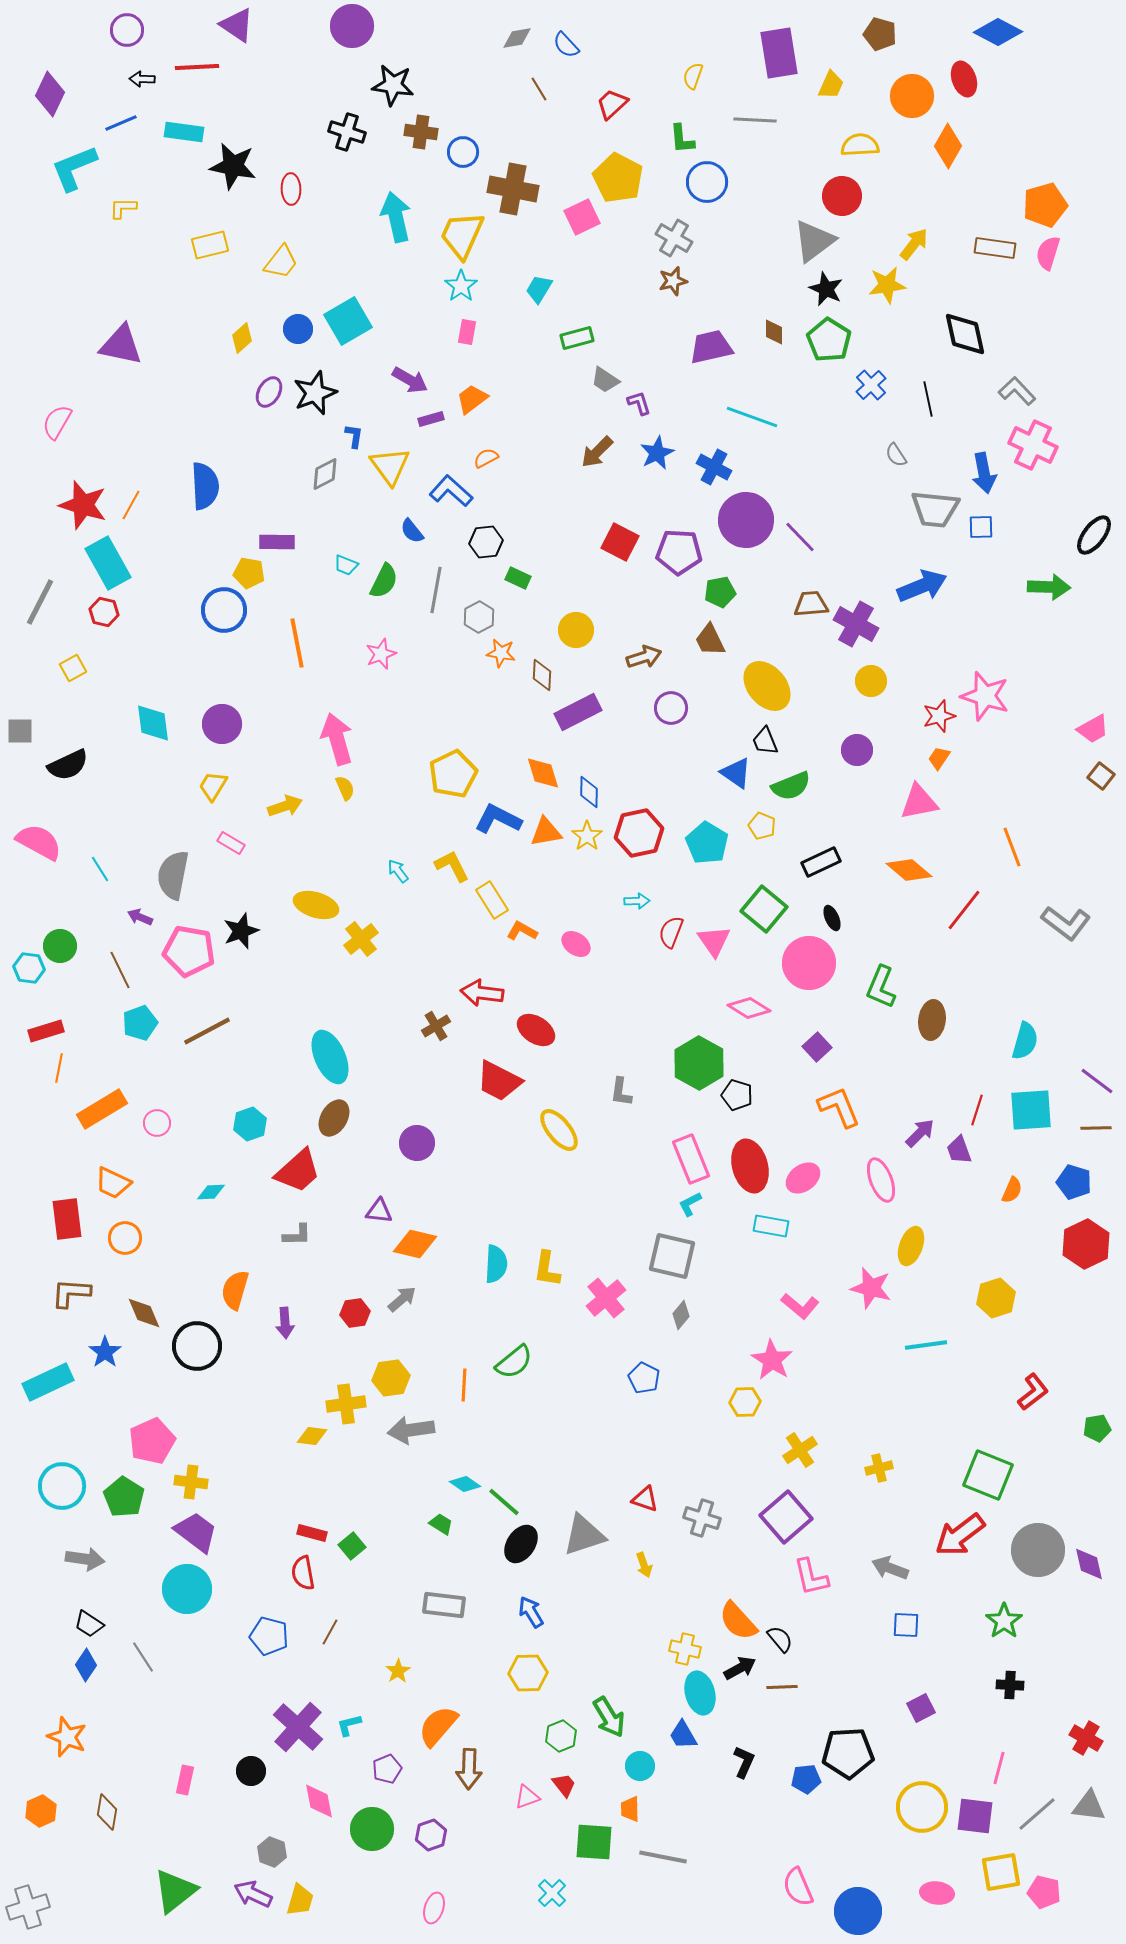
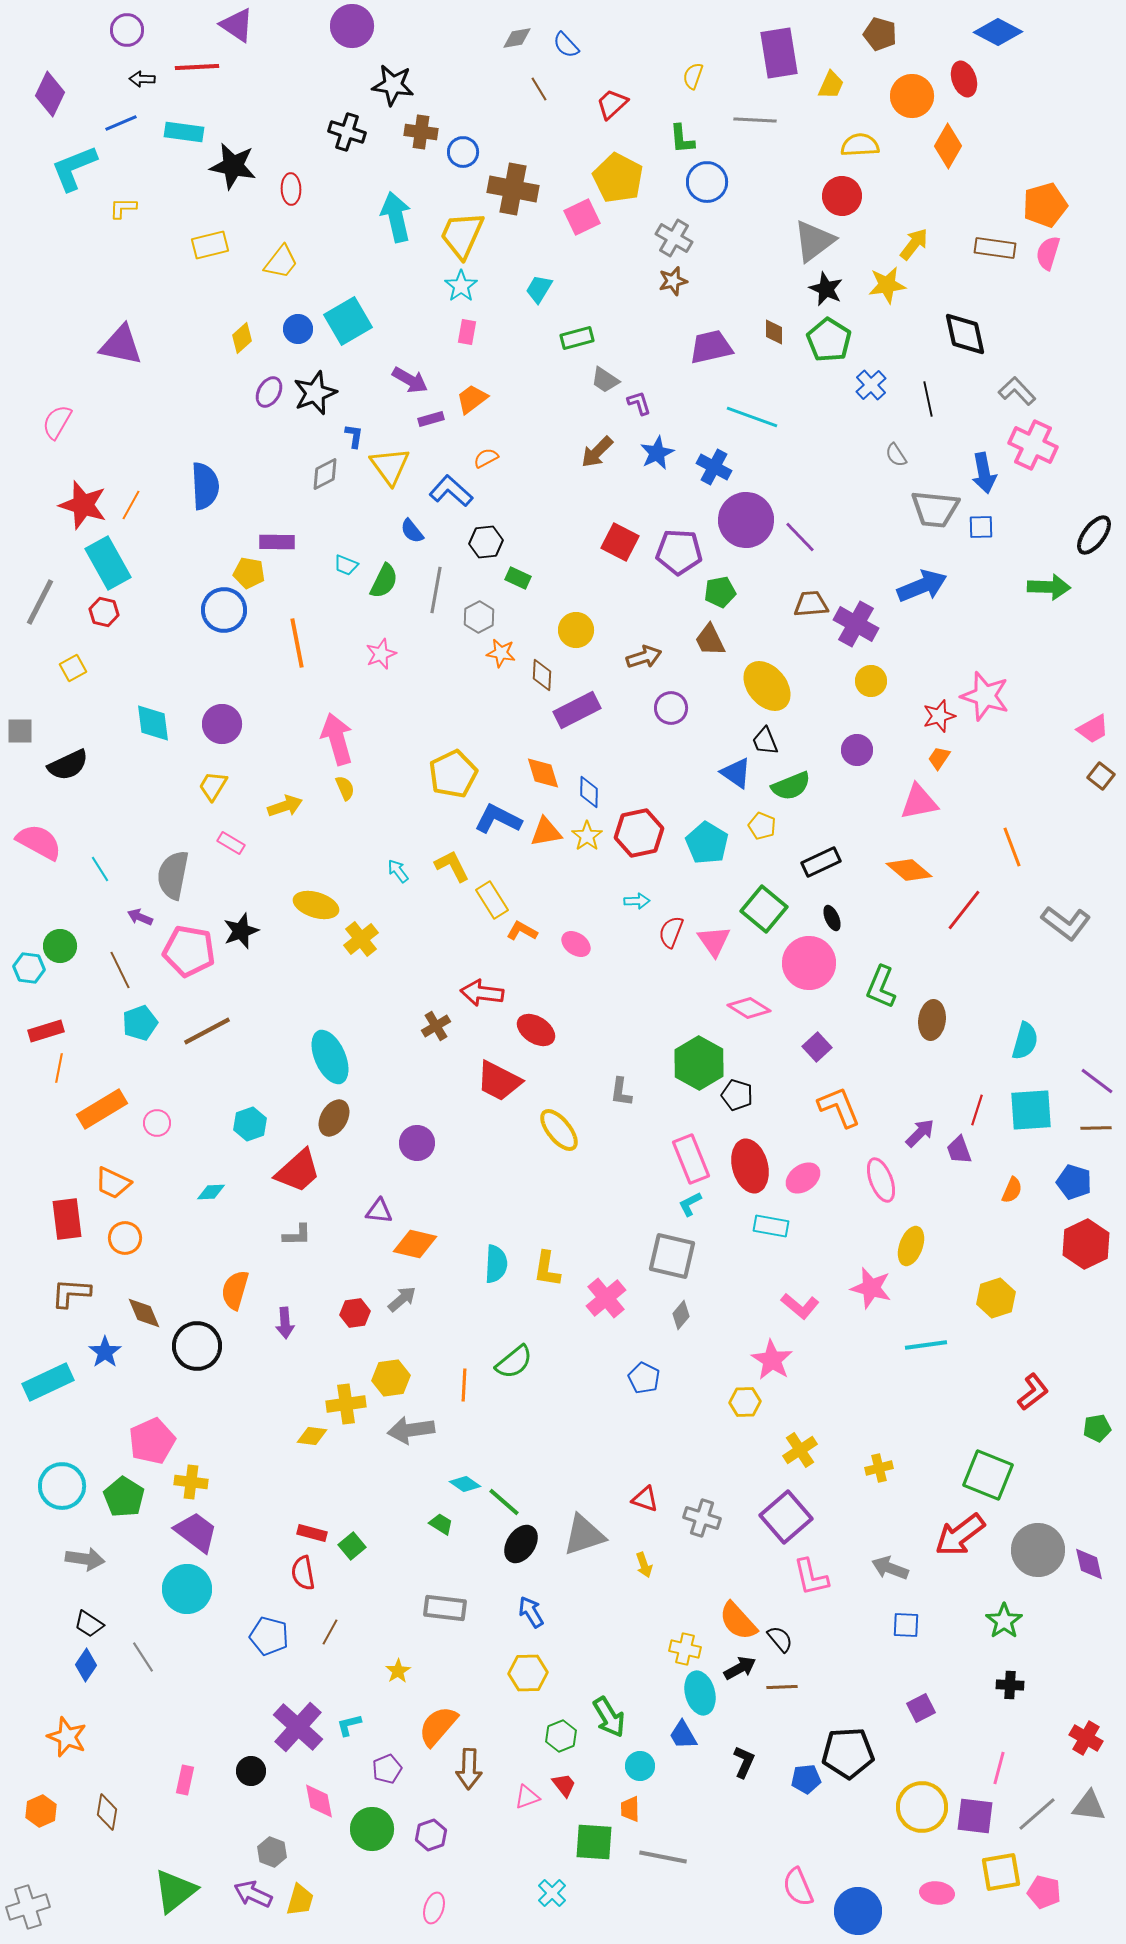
purple rectangle at (578, 712): moved 1 px left, 2 px up
gray rectangle at (444, 1605): moved 1 px right, 3 px down
